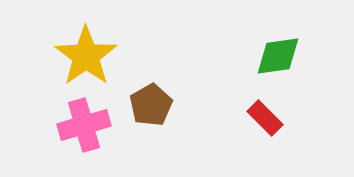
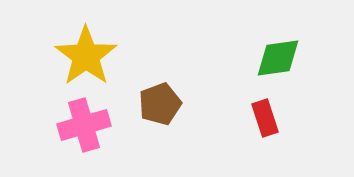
green diamond: moved 2 px down
brown pentagon: moved 9 px right, 1 px up; rotated 9 degrees clockwise
red rectangle: rotated 27 degrees clockwise
